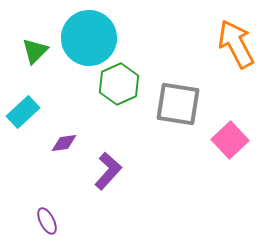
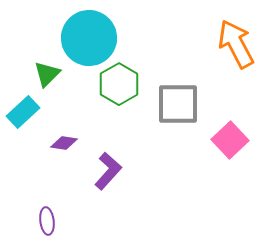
green triangle: moved 12 px right, 23 px down
green hexagon: rotated 6 degrees counterclockwise
gray square: rotated 9 degrees counterclockwise
purple diamond: rotated 16 degrees clockwise
purple ellipse: rotated 20 degrees clockwise
